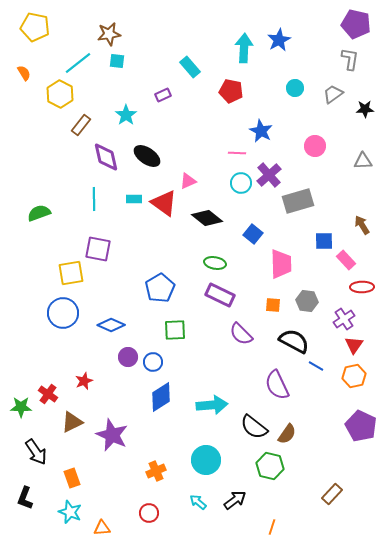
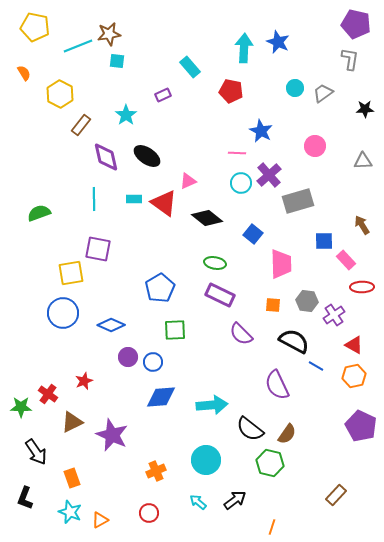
blue star at (279, 40): moved 1 px left, 2 px down; rotated 20 degrees counterclockwise
cyan line at (78, 63): moved 17 px up; rotated 16 degrees clockwise
gray trapezoid at (333, 94): moved 10 px left, 1 px up
purple cross at (344, 319): moved 10 px left, 4 px up
red triangle at (354, 345): rotated 36 degrees counterclockwise
blue diamond at (161, 397): rotated 28 degrees clockwise
black semicircle at (254, 427): moved 4 px left, 2 px down
green hexagon at (270, 466): moved 3 px up
brown rectangle at (332, 494): moved 4 px right, 1 px down
orange triangle at (102, 528): moved 2 px left, 8 px up; rotated 24 degrees counterclockwise
